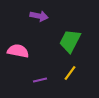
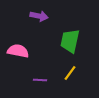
green trapezoid: rotated 15 degrees counterclockwise
purple line: rotated 16 degrees clockwise
